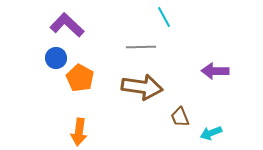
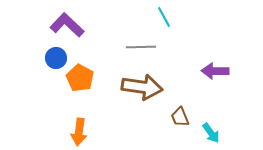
cyan arrow: rotated 105 degrees counterclockwise
